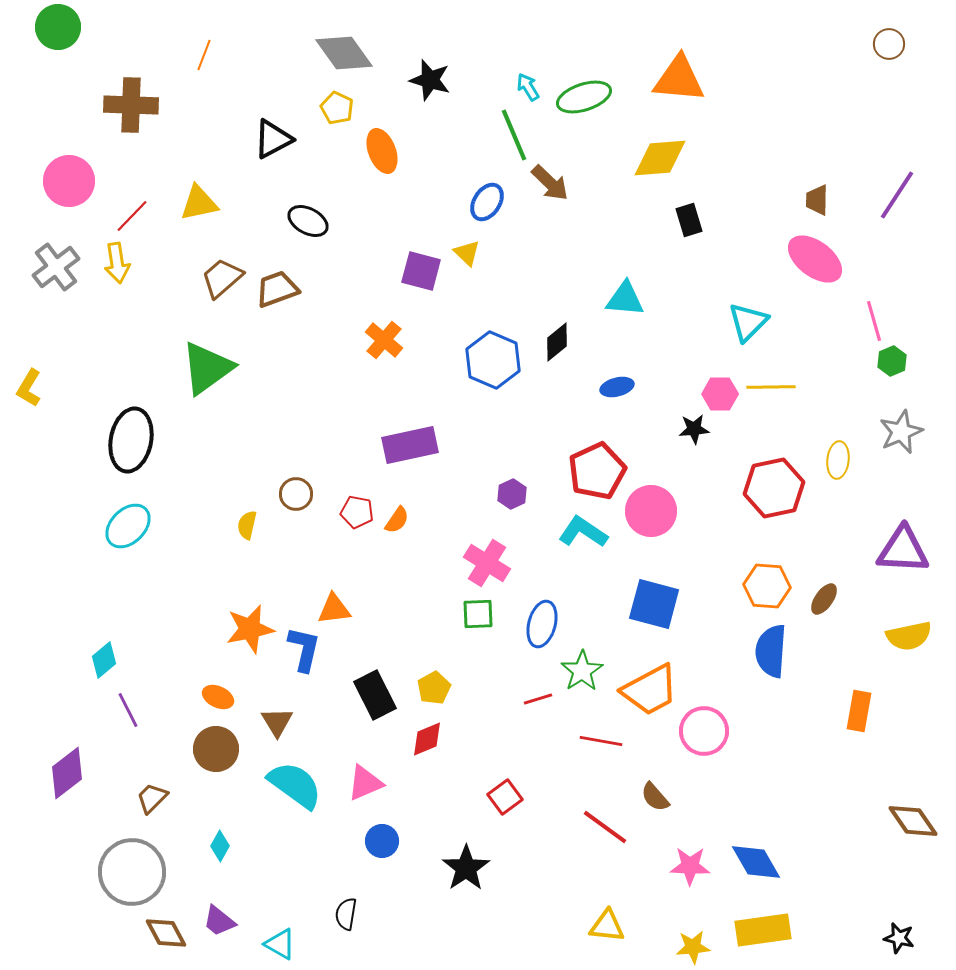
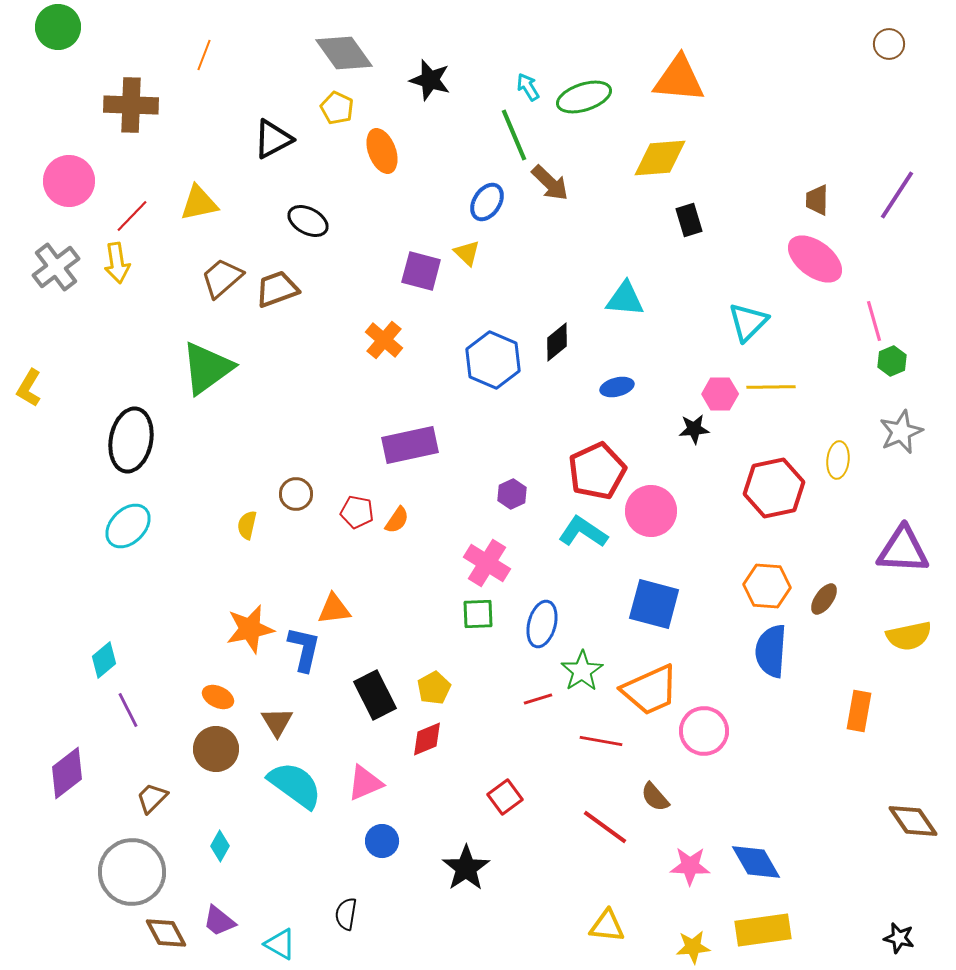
orange trapezoid at (650, 690): rotated 4 degrees clockwise
